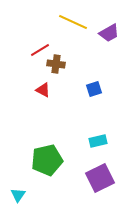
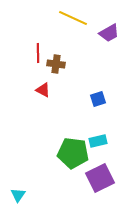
yellow line: moved 4 px up
red line: moved 2 px left, 3 px down; rotated 60 degrees counterclockwise
blue square: moved 4 px right, 10 px down
green pentagon: moved 26 px right, 7 px up; rotated 20 degrees clockwise
